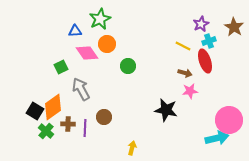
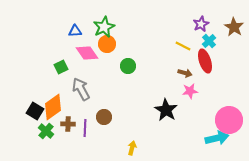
green star: moved 4 px right, 8 px down
cyan cross: rotated 24 degrees counterclockwise
black star: rotated 20 degrees clockwise
